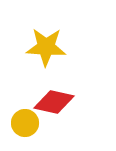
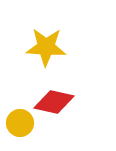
yellow circle: moved 5 px left
